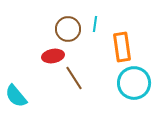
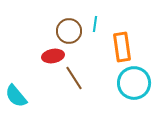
brown circle: moved 1 px right, 2 px down
